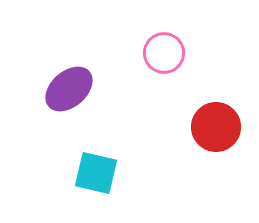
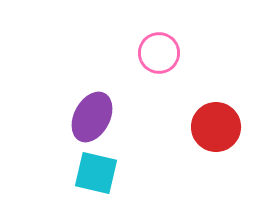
pink circle: moved 5 px left
purple ellipse: moved 23 px right, 28 px down; rotated 21 degrees counterclockwise
